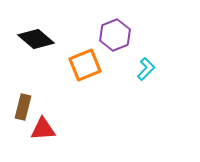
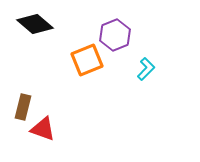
black diamond: moved 1 px left, 15 px up
orange square: moved 2 px right, 5 px up
red triangle: rotated 24 degrees clockwise
